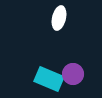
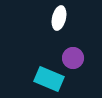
purple circle: moved 16 px up
